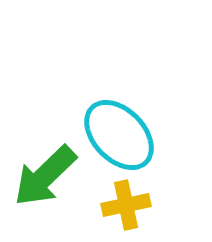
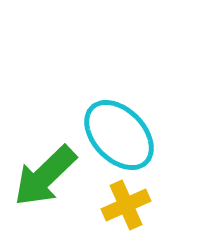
yellow cross: rotated 12 degrees counterclockwise
